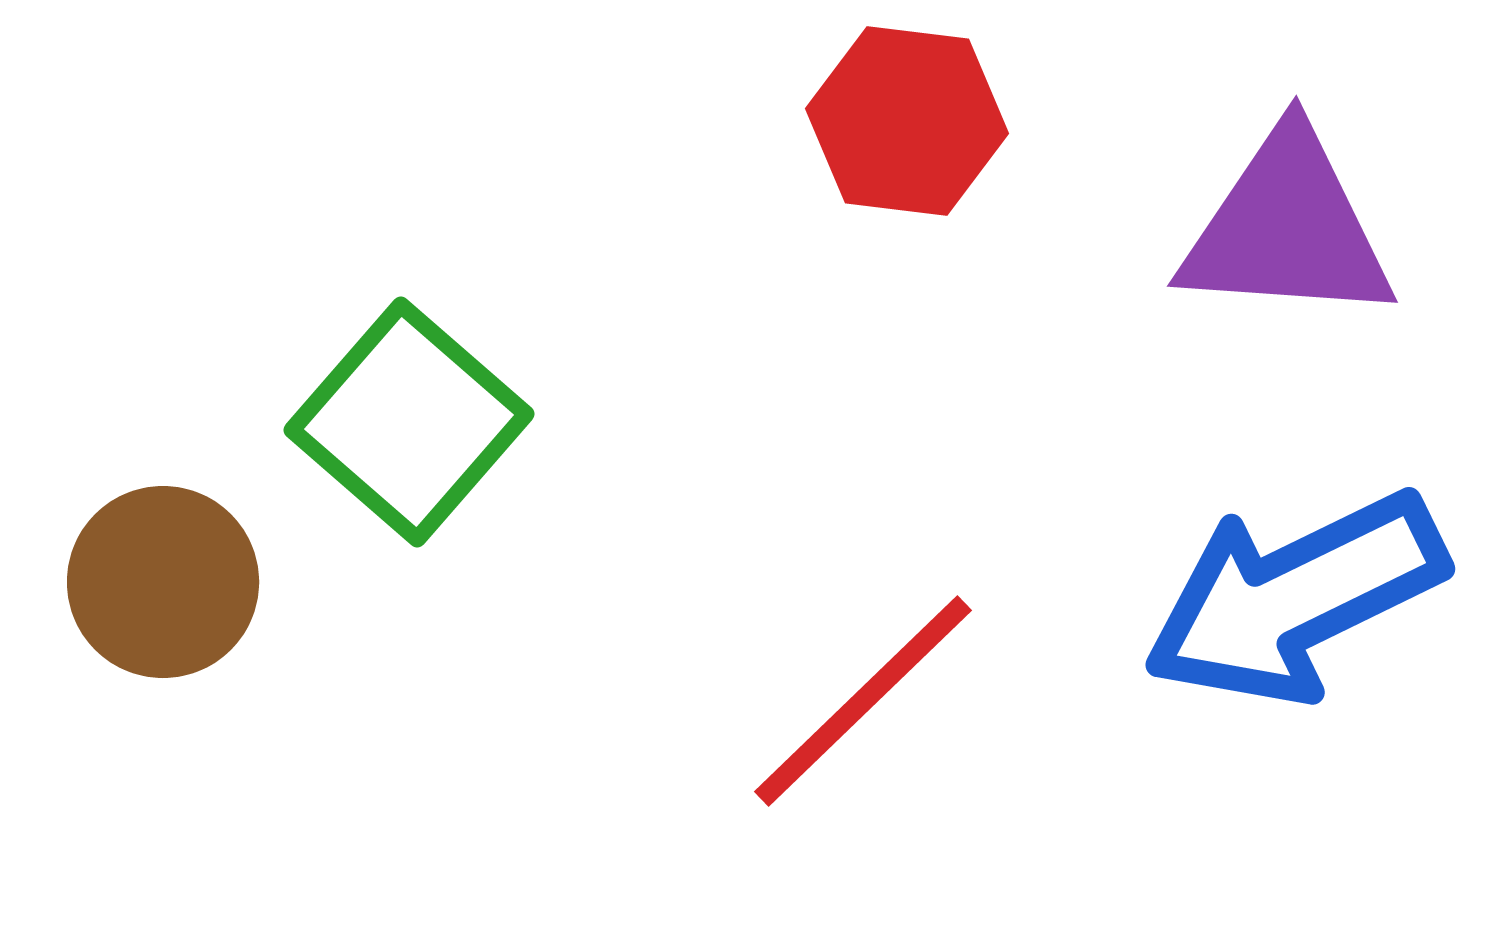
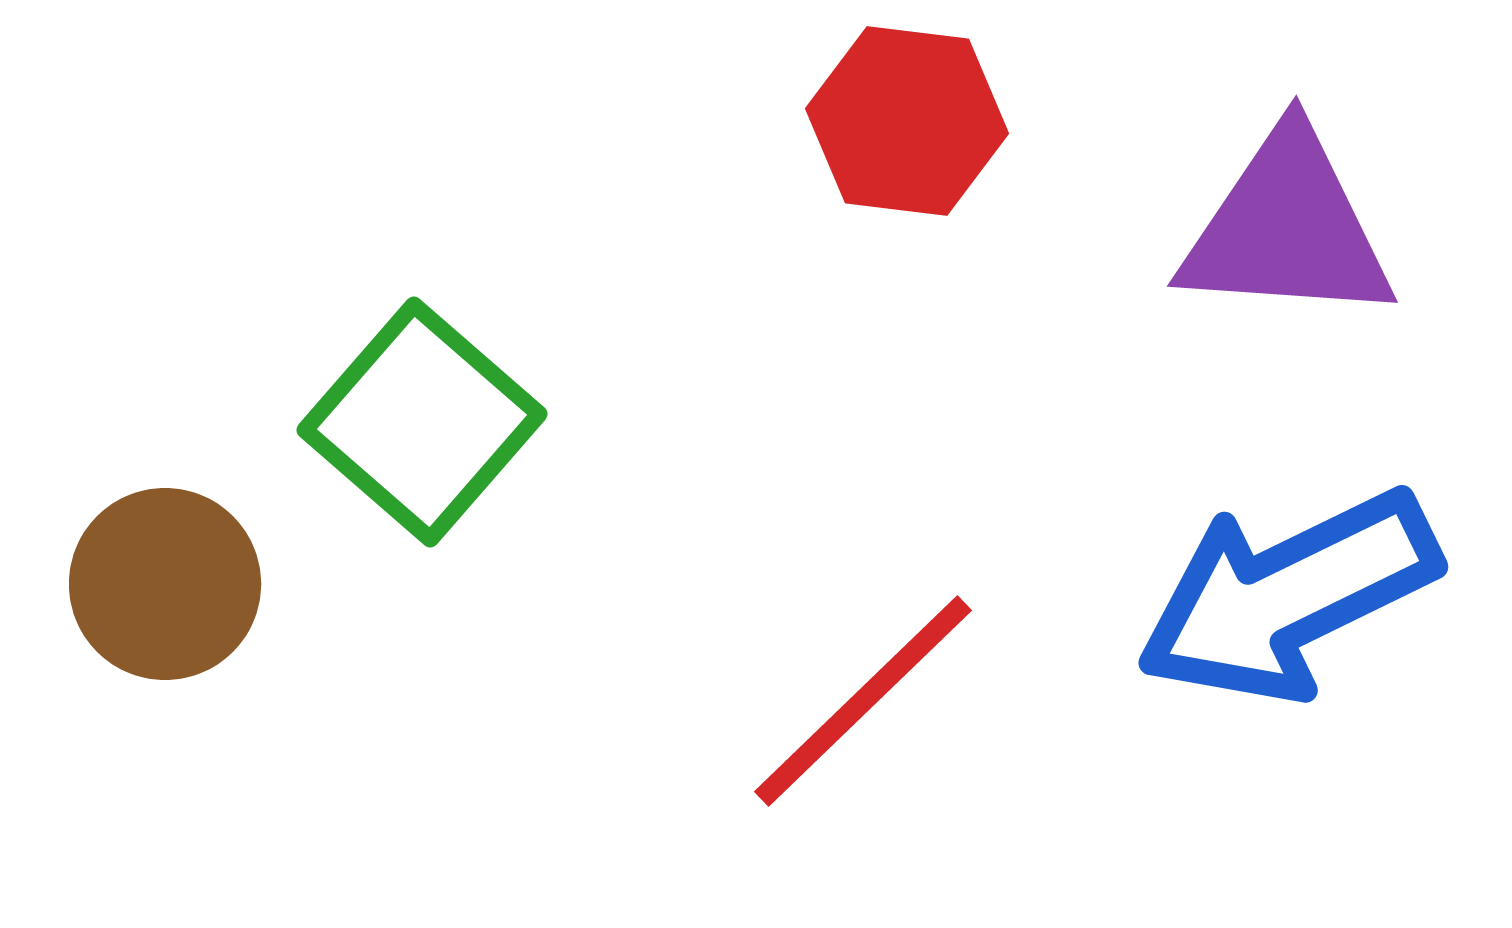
green square: moved 13 px right
brown circle: moved 2 px right, 2 px down
blue arrow: moved 7 px left, 2 px up
